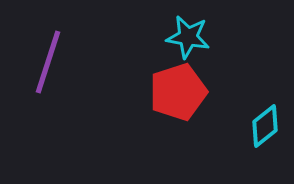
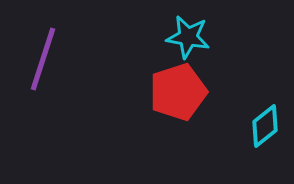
purple line: moved 5 px left, 3 px up
